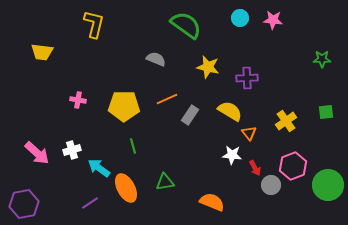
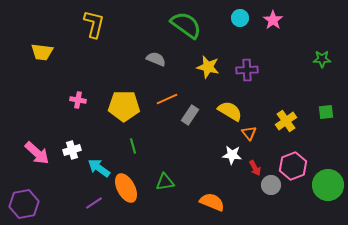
pink star: rotated 30 degrees clockwise
purple cross: moved 8 px up
purple line: moved 4 px right
